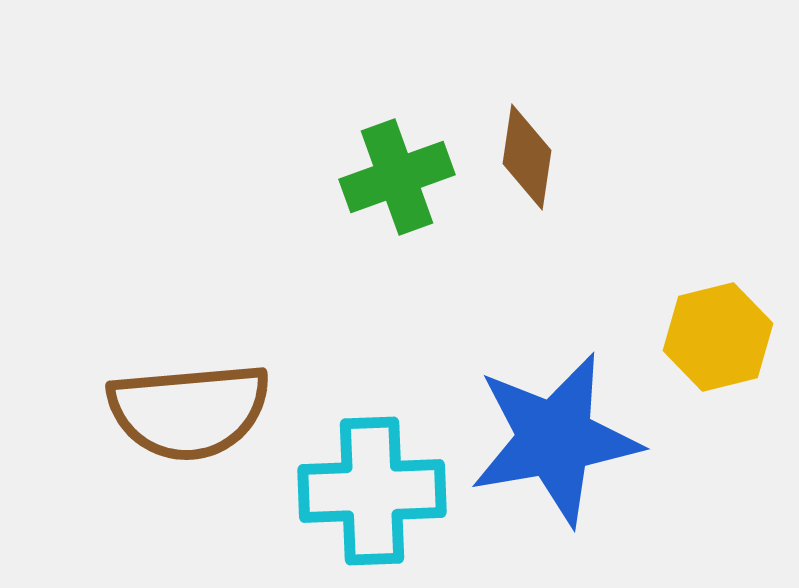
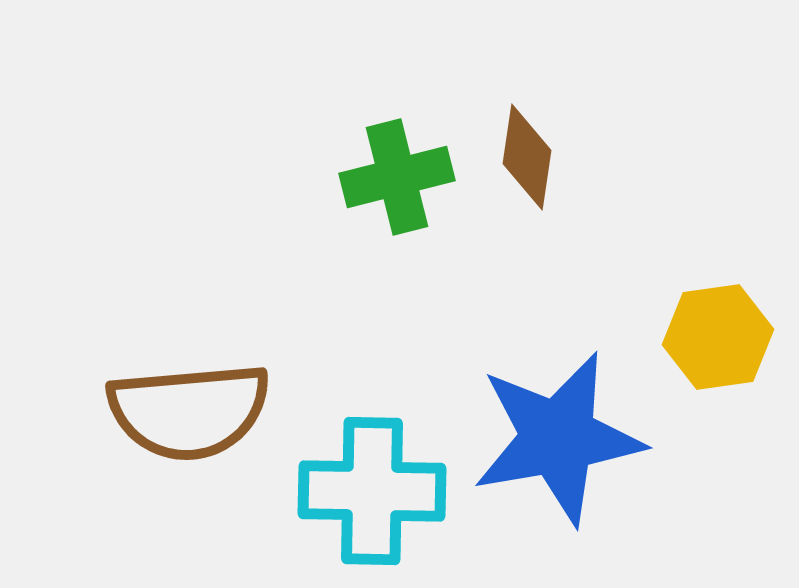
green cross: rotated 6 degrees clockwise
yellow hexagon: rotated 6 degrees clockwise
blue star: moved 3 px right, 1 px up
cyan cross: rotated 3 degrees clockwise
